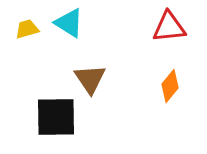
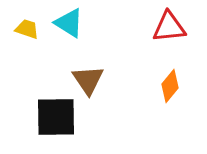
yellow trapezoid: rotated 35 degrees clockwise
brown triangle: moved 2 px left, 1 px down
